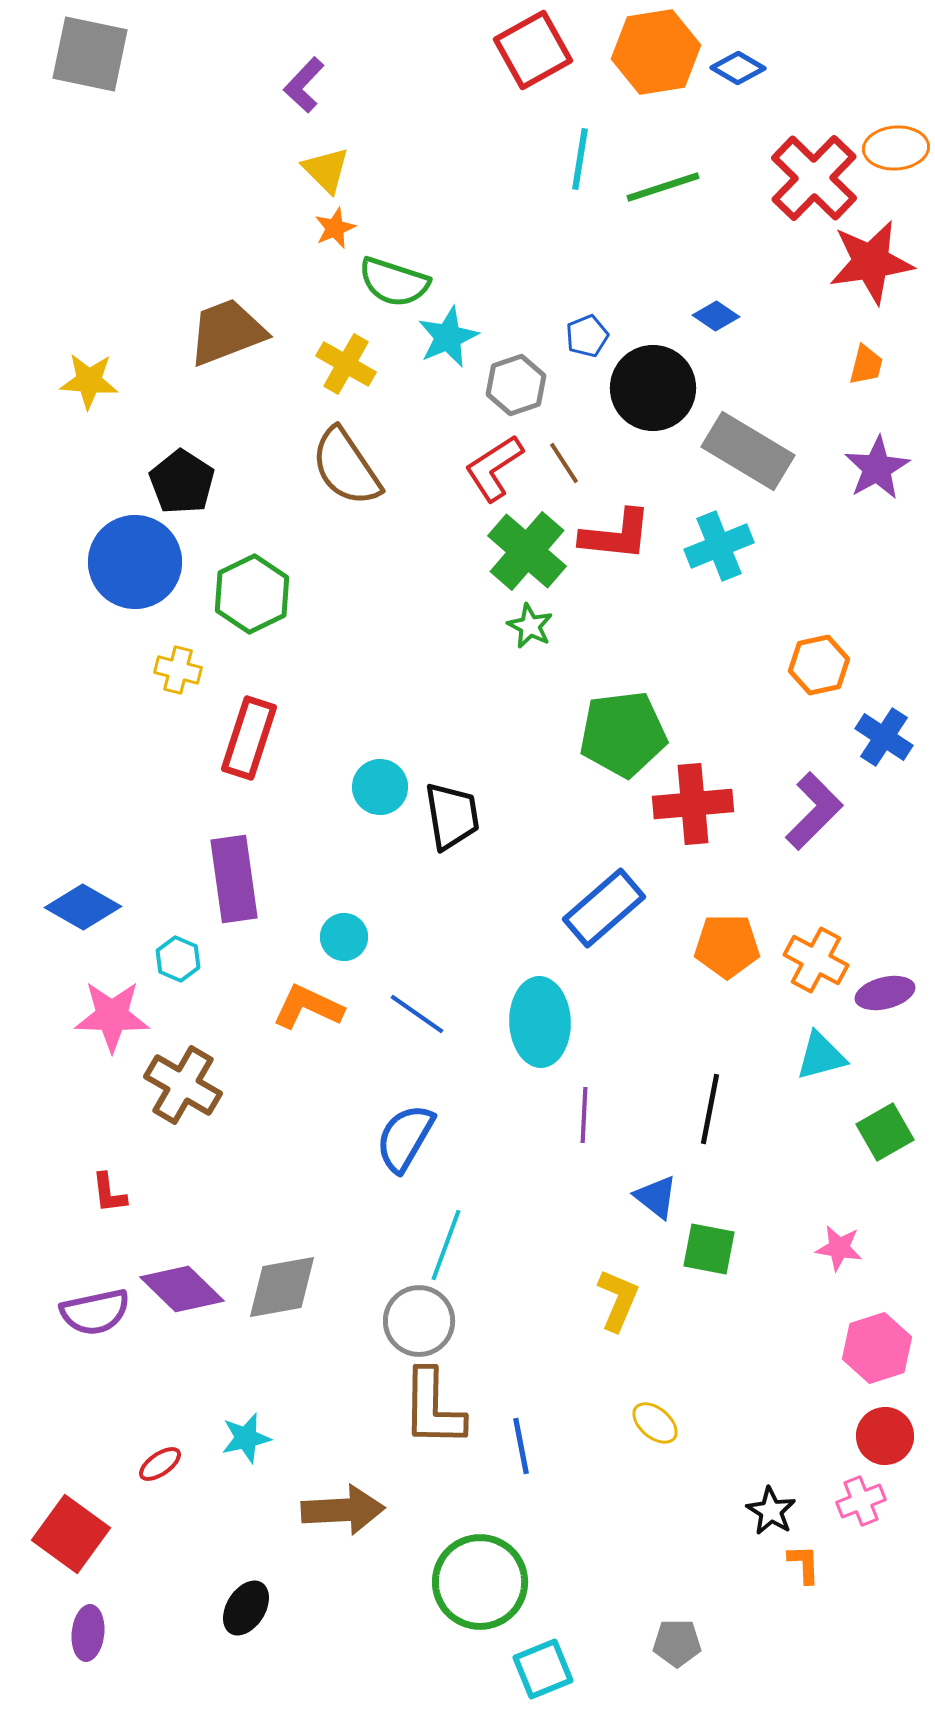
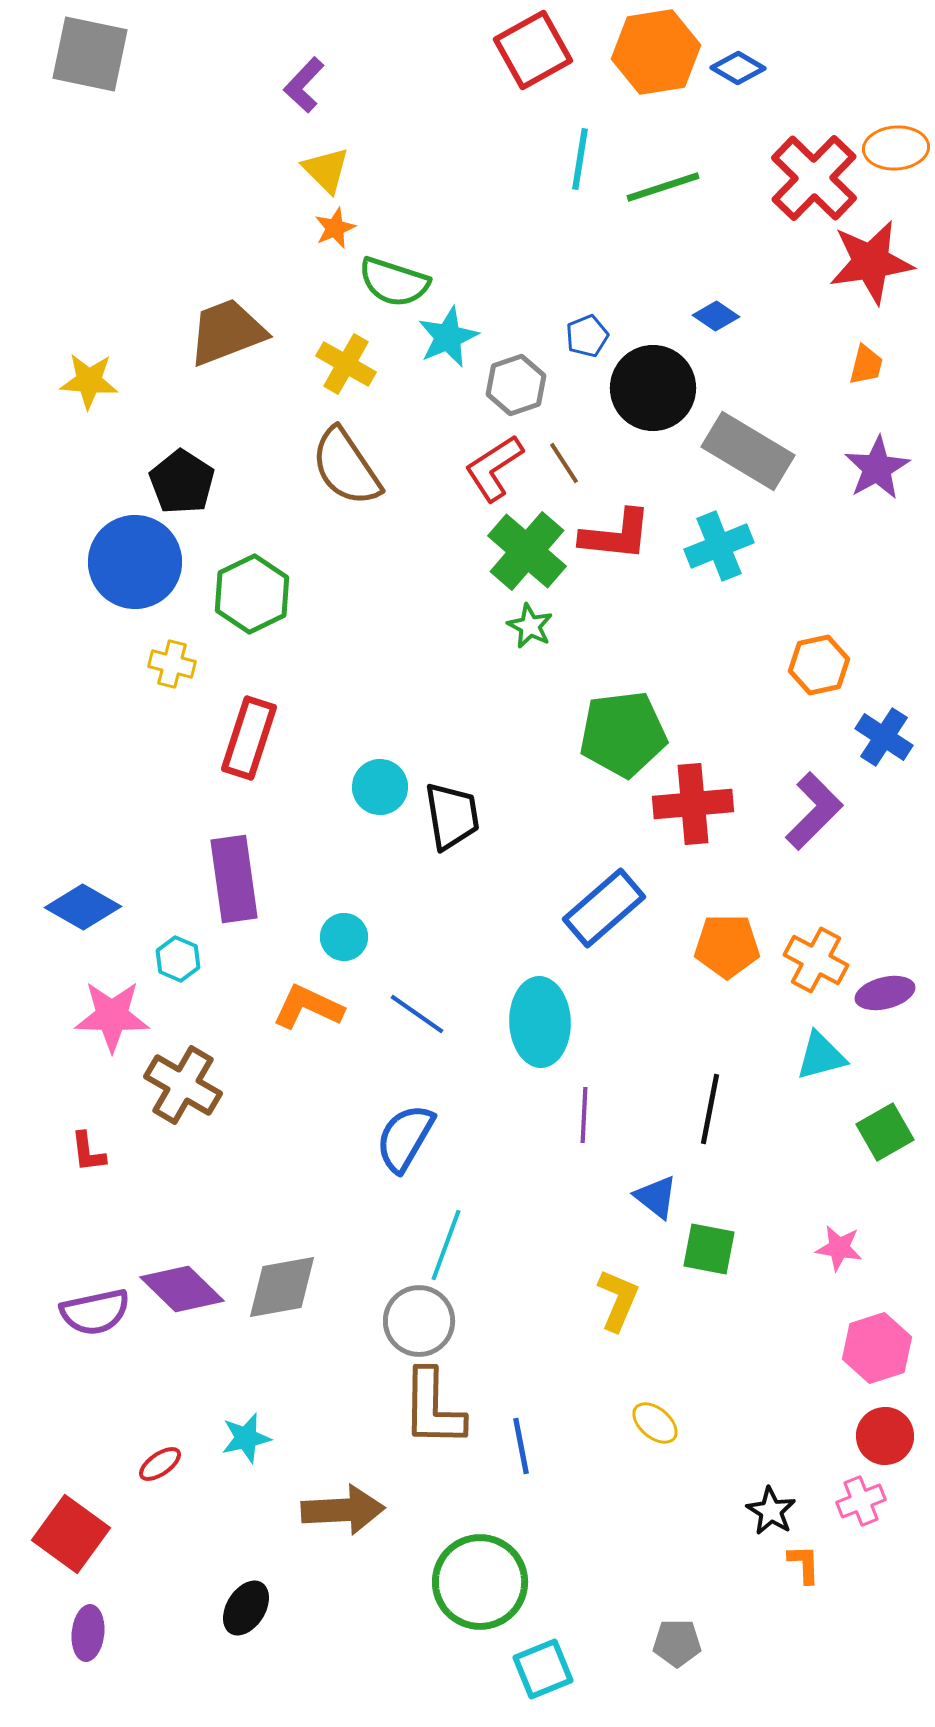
yellow cross at (178, 670): moved 6 px left, 6 px up
red L-shape at (109, 1193): moved 21 px left, 41 px up
